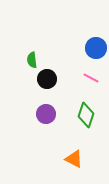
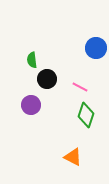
pink line: moved 11 px left, 9 px down
purple circle: moved 15 px left, 9 px up
orange triangle: moved 1 px left, 2 px up
